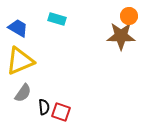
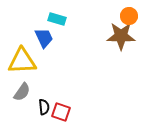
blue trapezoid: moved 26 px right, 10 px down; rotated 35 degrees clockwise
yellow triangle: moved 2 px right; rotated 20 degrees clockwise
gray semicircle: moved 1 px left, 1 px up
